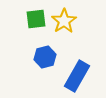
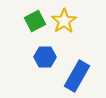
green square: moved 1 px left, 2 px down; rotated 20 degrees counterclockwise
blue hexagon: rotated 15 degrees clockwise
